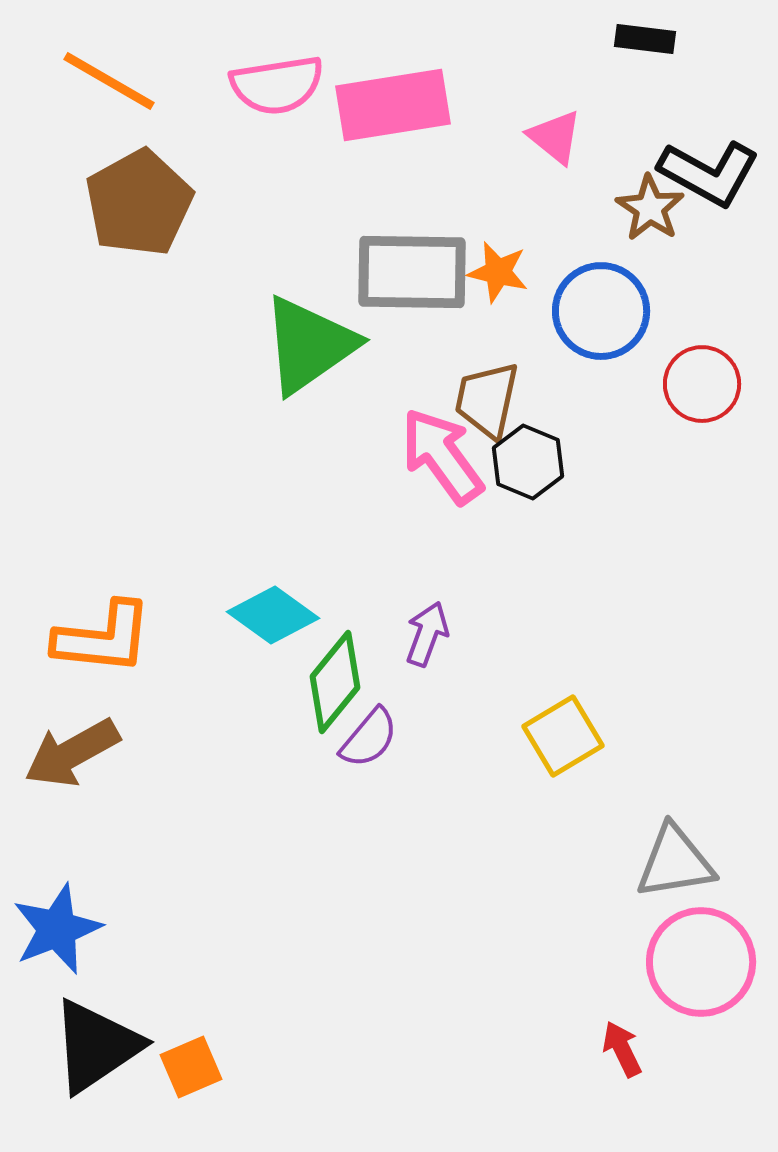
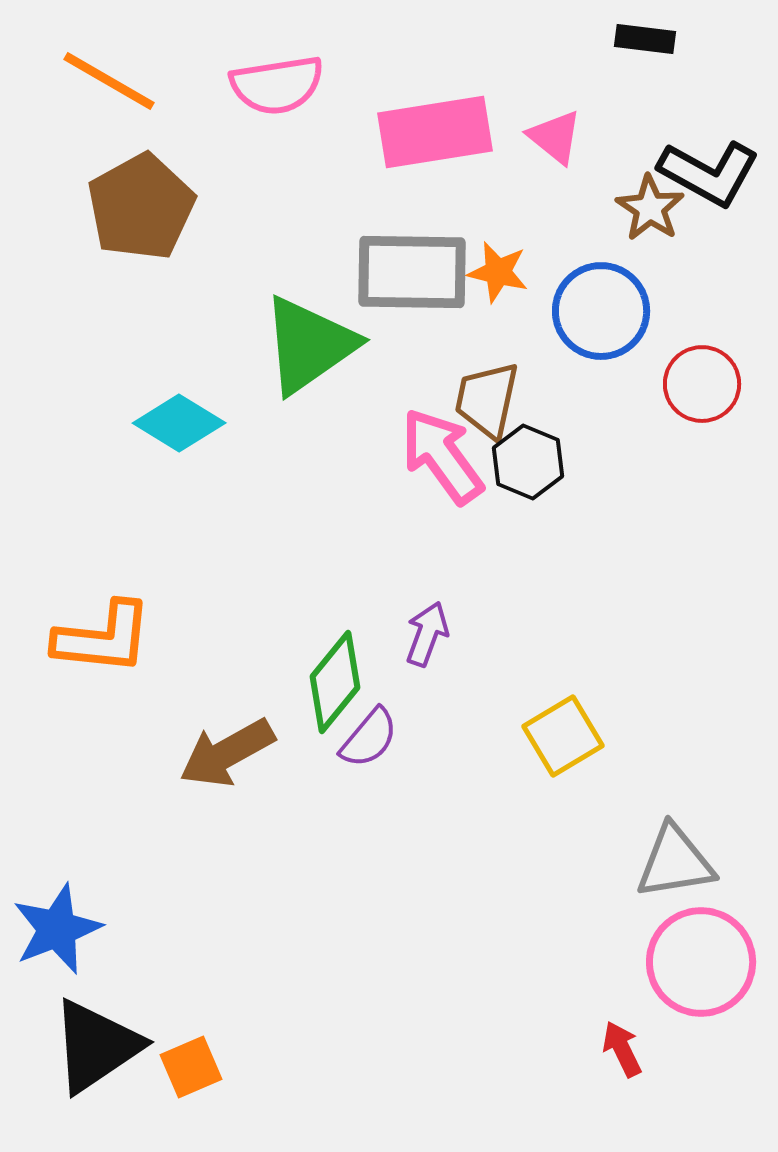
pink rectangle: moved 42 px right, 27 px down
brown pentagon: moved 2 px right, 4 px down
cyan diamond: moved 94 px left, 192 px up; rotated 4 degrees counterclockwise
brown arrow: moved 155 px right
